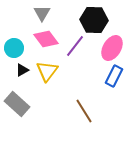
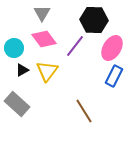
pink diamond: moved 2 px left
